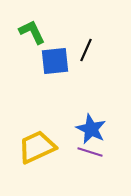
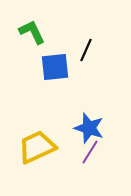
blue square: moved 6 px down
blue star: moved 2 px left, 1 px up; rotated 8 degrees counterclockwise
purple line: rotated 75 degrees counterclockwise
